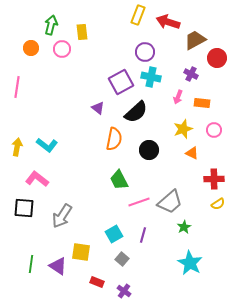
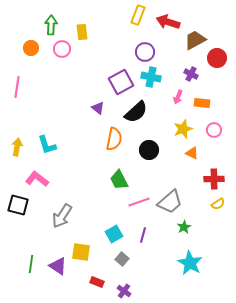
green arrow at (51, 25): rotated 12 degrees counterclockwise
cyan L-shape at (47, 145): rotated 35 degrees clockwise
black square at (24, 208): moved 6 px left, 3 px up; rotated 10 degrees clockwise
